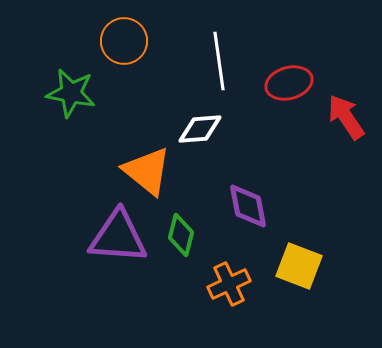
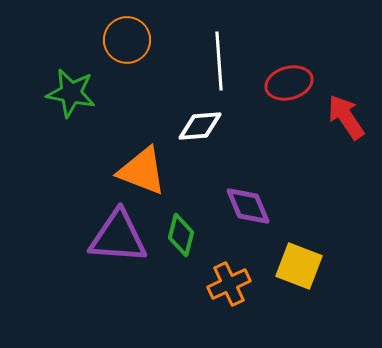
orange circle: moved 3 px right, 1 px up
white line: rotated 4 degrees clockwise
white diamond: moved 3 px up
orange triangle: moved 5 px left; rotated 18 degrees counterclockwise
purple diamond: rotated 12 degrees counterclockwise
